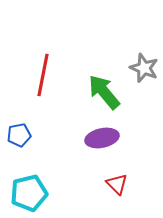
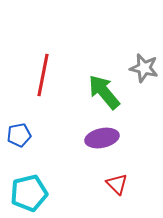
gray star: rotated 8 degrees counterclockwise
